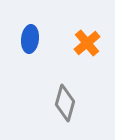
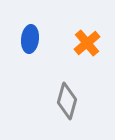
gray diamond: moved 2 px right, 2 px up
